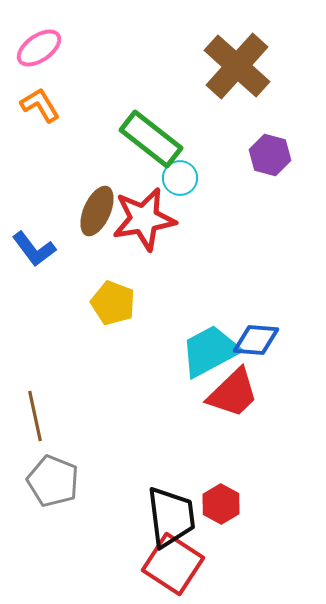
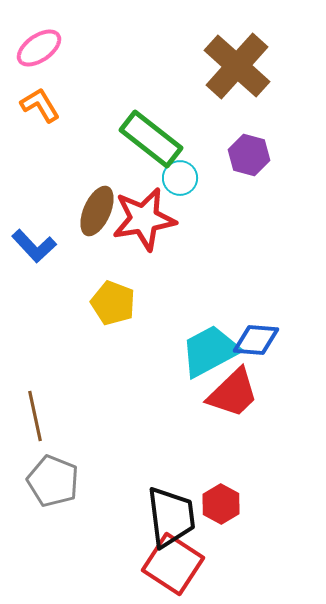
purple hexagon: moved 21 px left
blue L-shape: moved 3 px up; rotated 6 degrees counterclockwise
